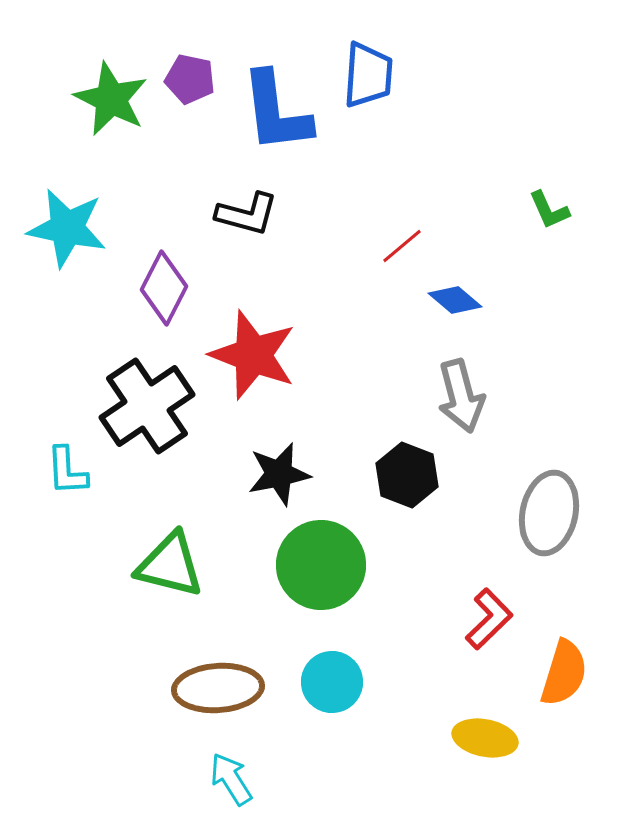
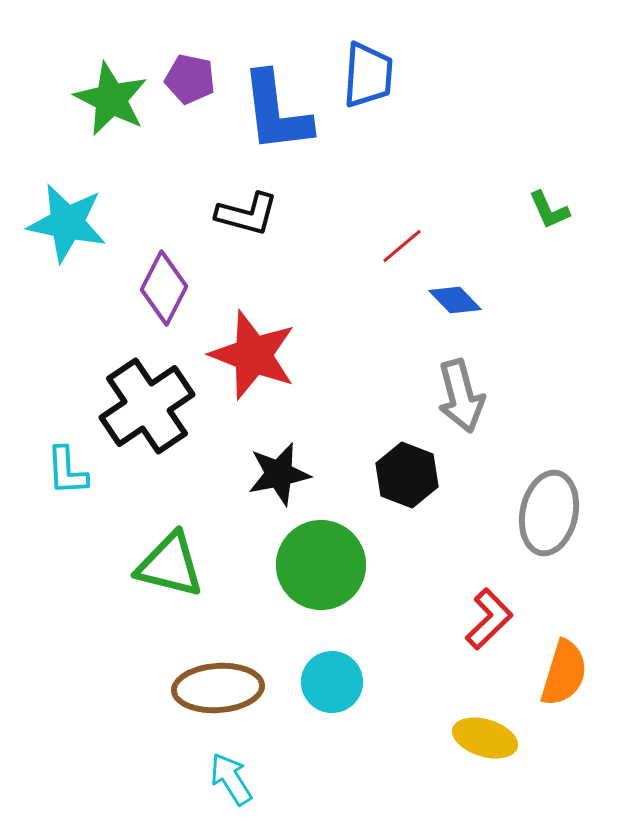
cyan star: moved 5 px up
blue diamond: rotated 6 degrees clockwise
yellow ellipse: rotated 6 degrees clockwise
